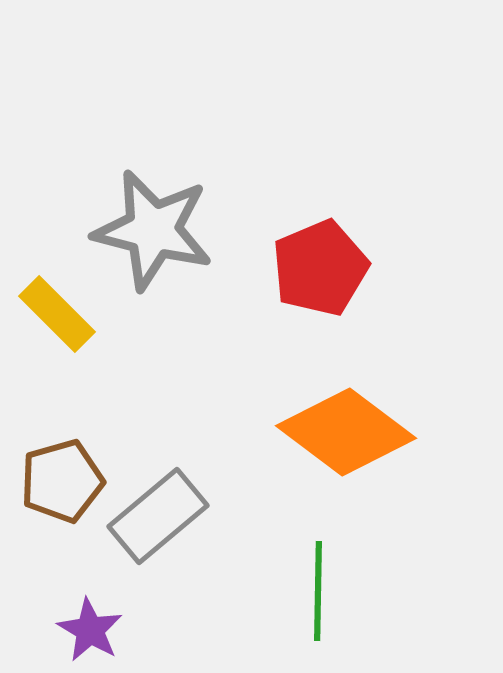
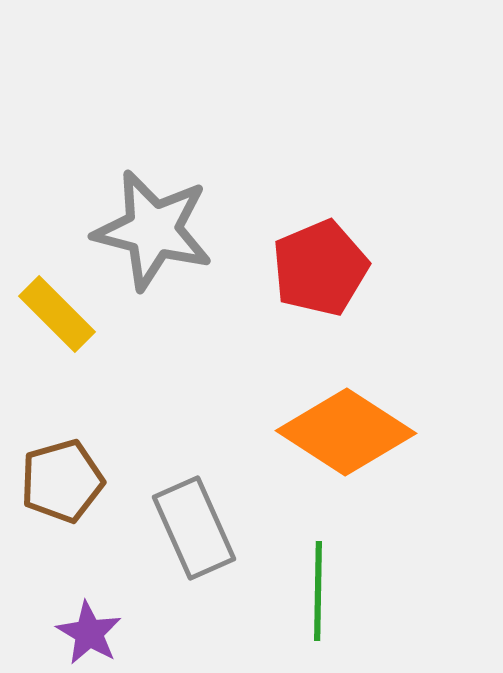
orange diamond: rotated 4 degrees counterclockwise
gray rectangle: moved 36 px right, 12 px down; rotated 74 degrees counterclockwise
purple star: moved 1 px left, 3 px down
